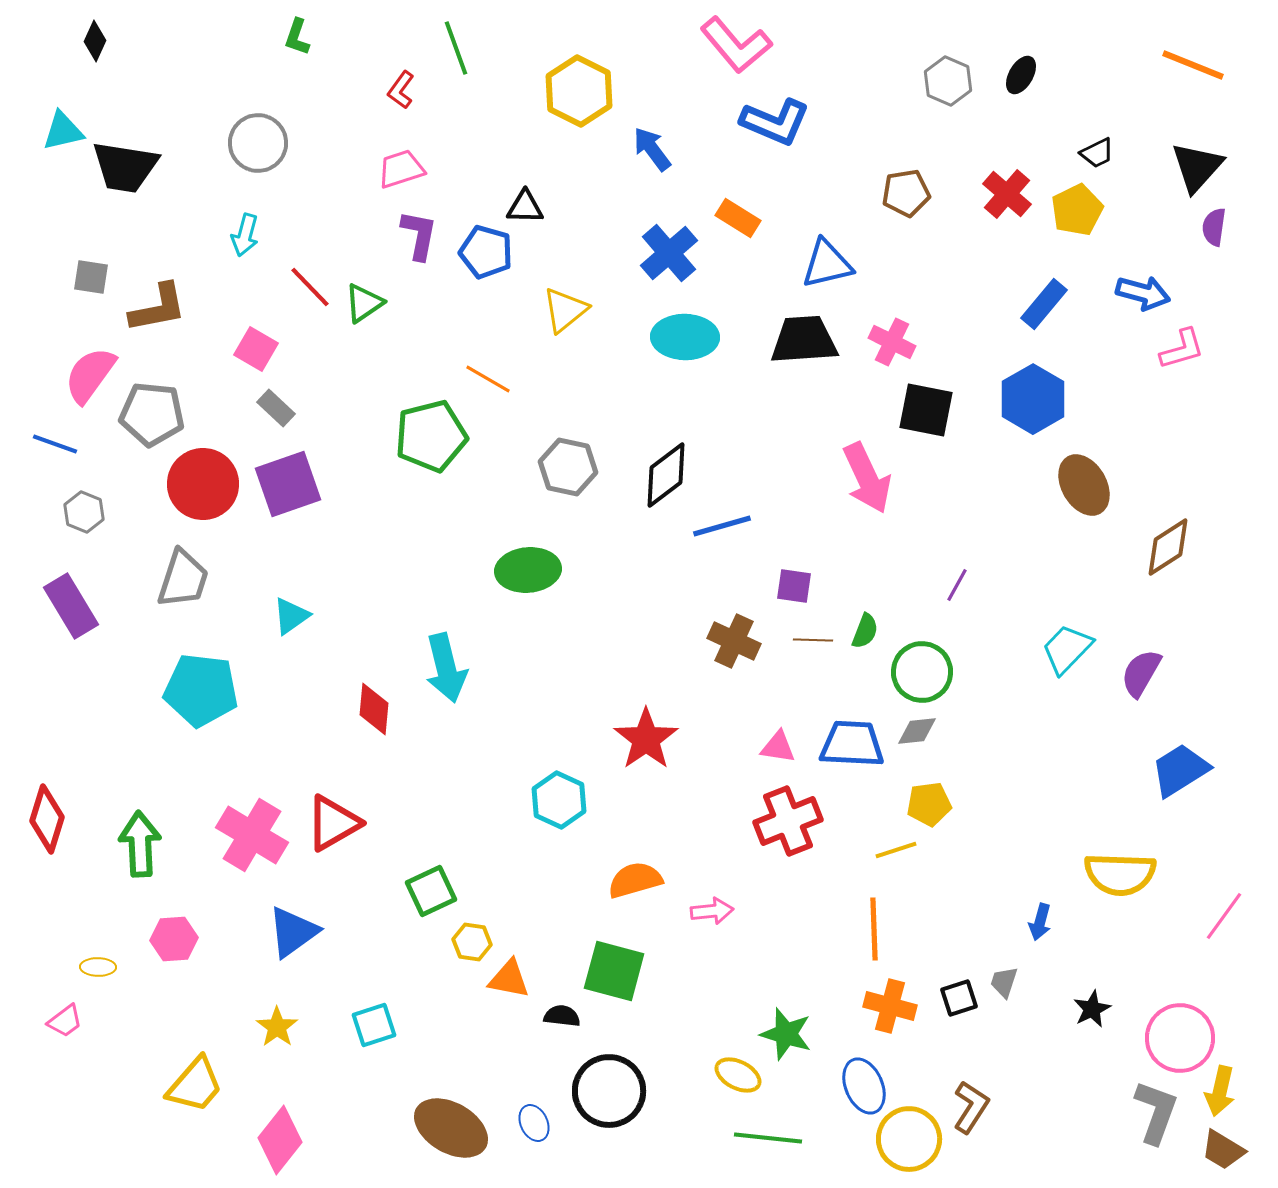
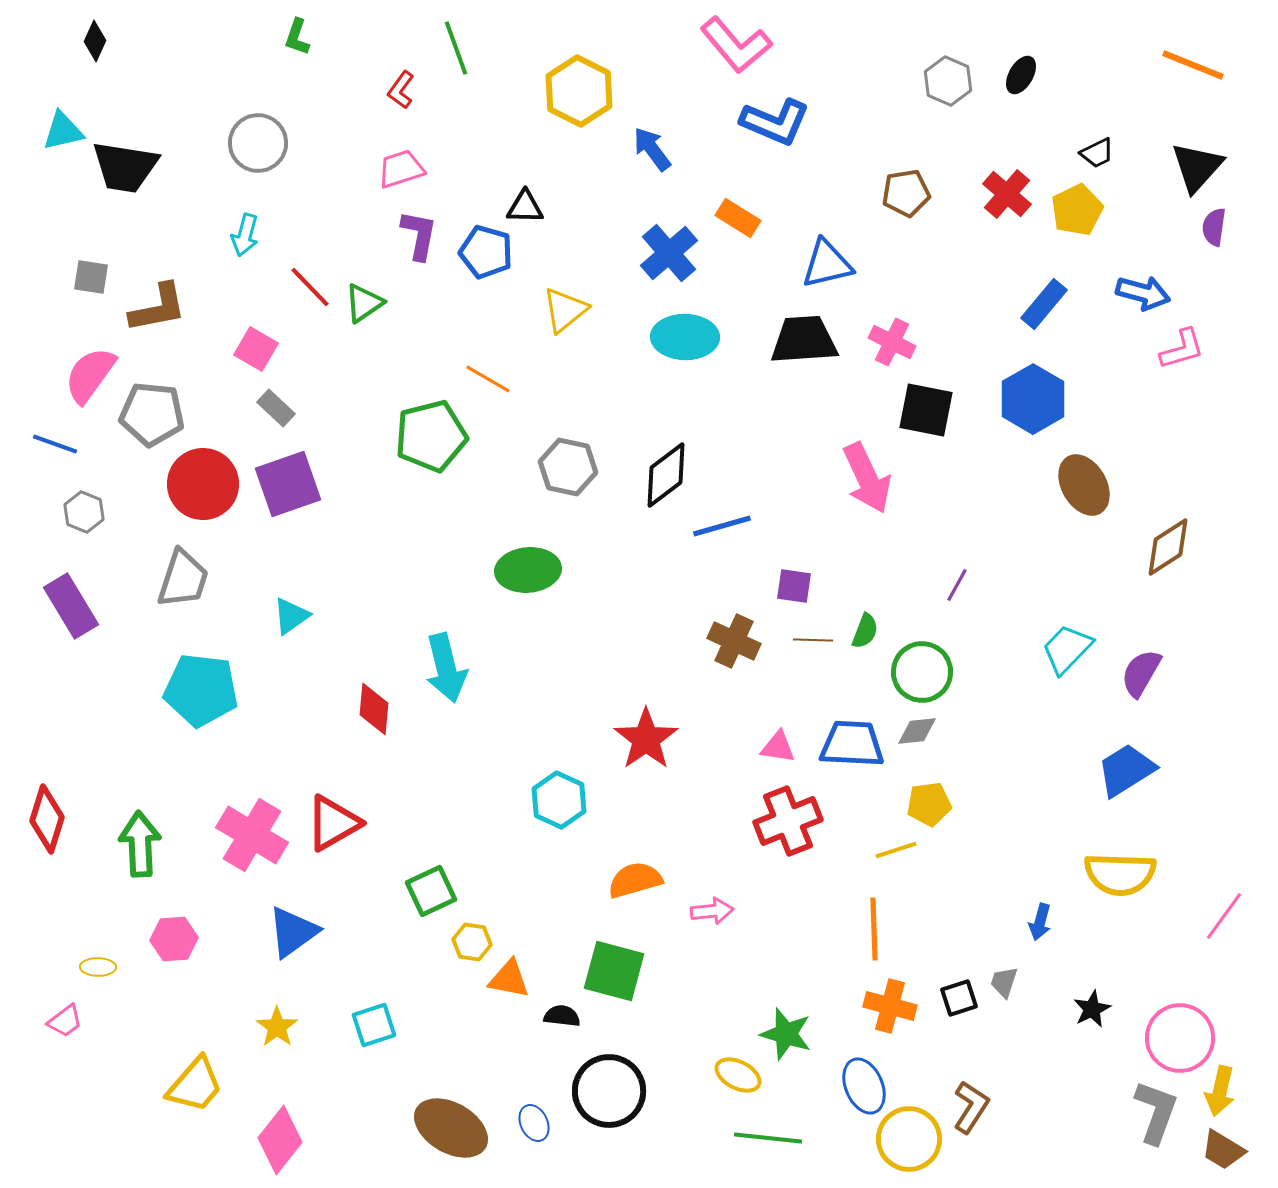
blue trapezoid at (1180, 770): moved 54 px left
